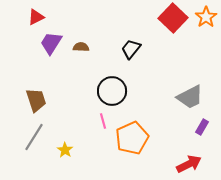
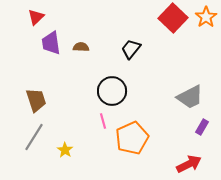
red triangle: rotated 18 degrees counterclockwise
purple trapezoid: rotated 40 degrees counterclockwise
